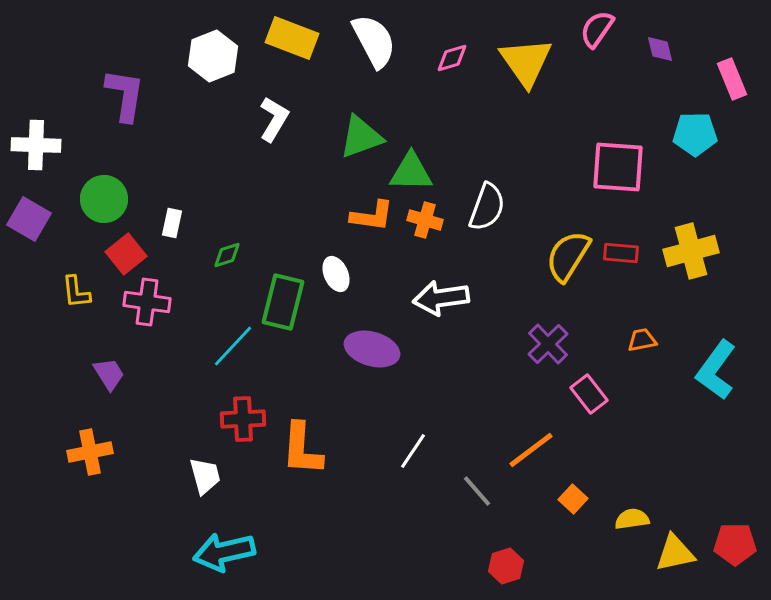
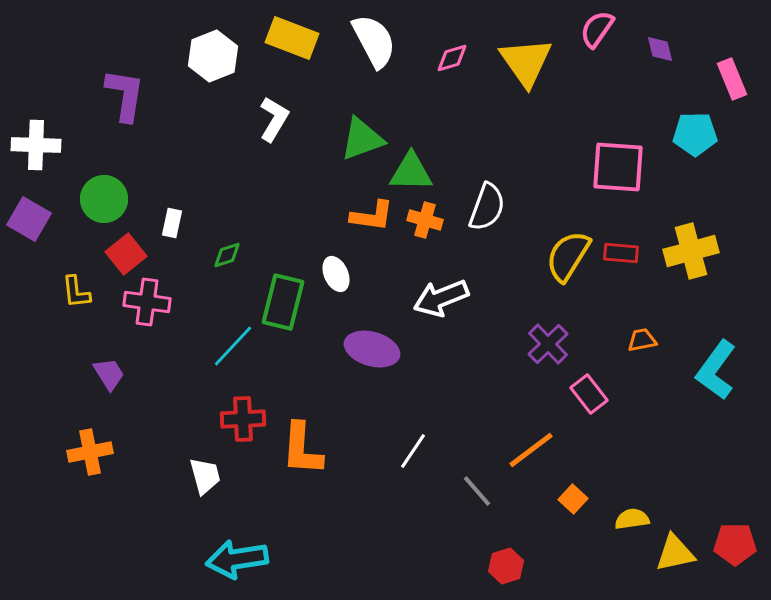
green triangle at (361, 137): moved 1 px right, 2 px down
white arrow at (441, 298): rotated 14 degrees counterclockwise
cyan arrow at (224, 552): moved 13 px right, 7 px down; rotated 4 degrees clockwise
